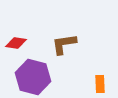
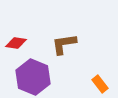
purple hexagon: rotated 8 degrees clockwise
orange rectangle: rotated 36 degrees counterclockwise
